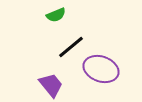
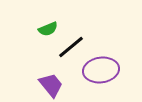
green semicircle: moved 8 px left, 14 px down
purple ellipse: moved 1 px down; rotated 28 degrees counterclockwise
